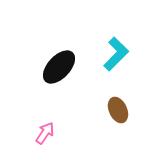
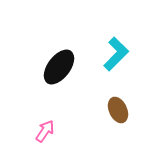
black ellipse: rotated 6 degrees counterclockwise
pink arrow: moved 2 px up
